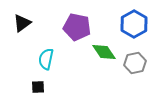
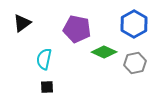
purple pentagon: moved 2 px down
green diamond: rotated 30 degrees counterclockwise
cyan semicircle: moved 2 px left
black square: moved 9 px right
